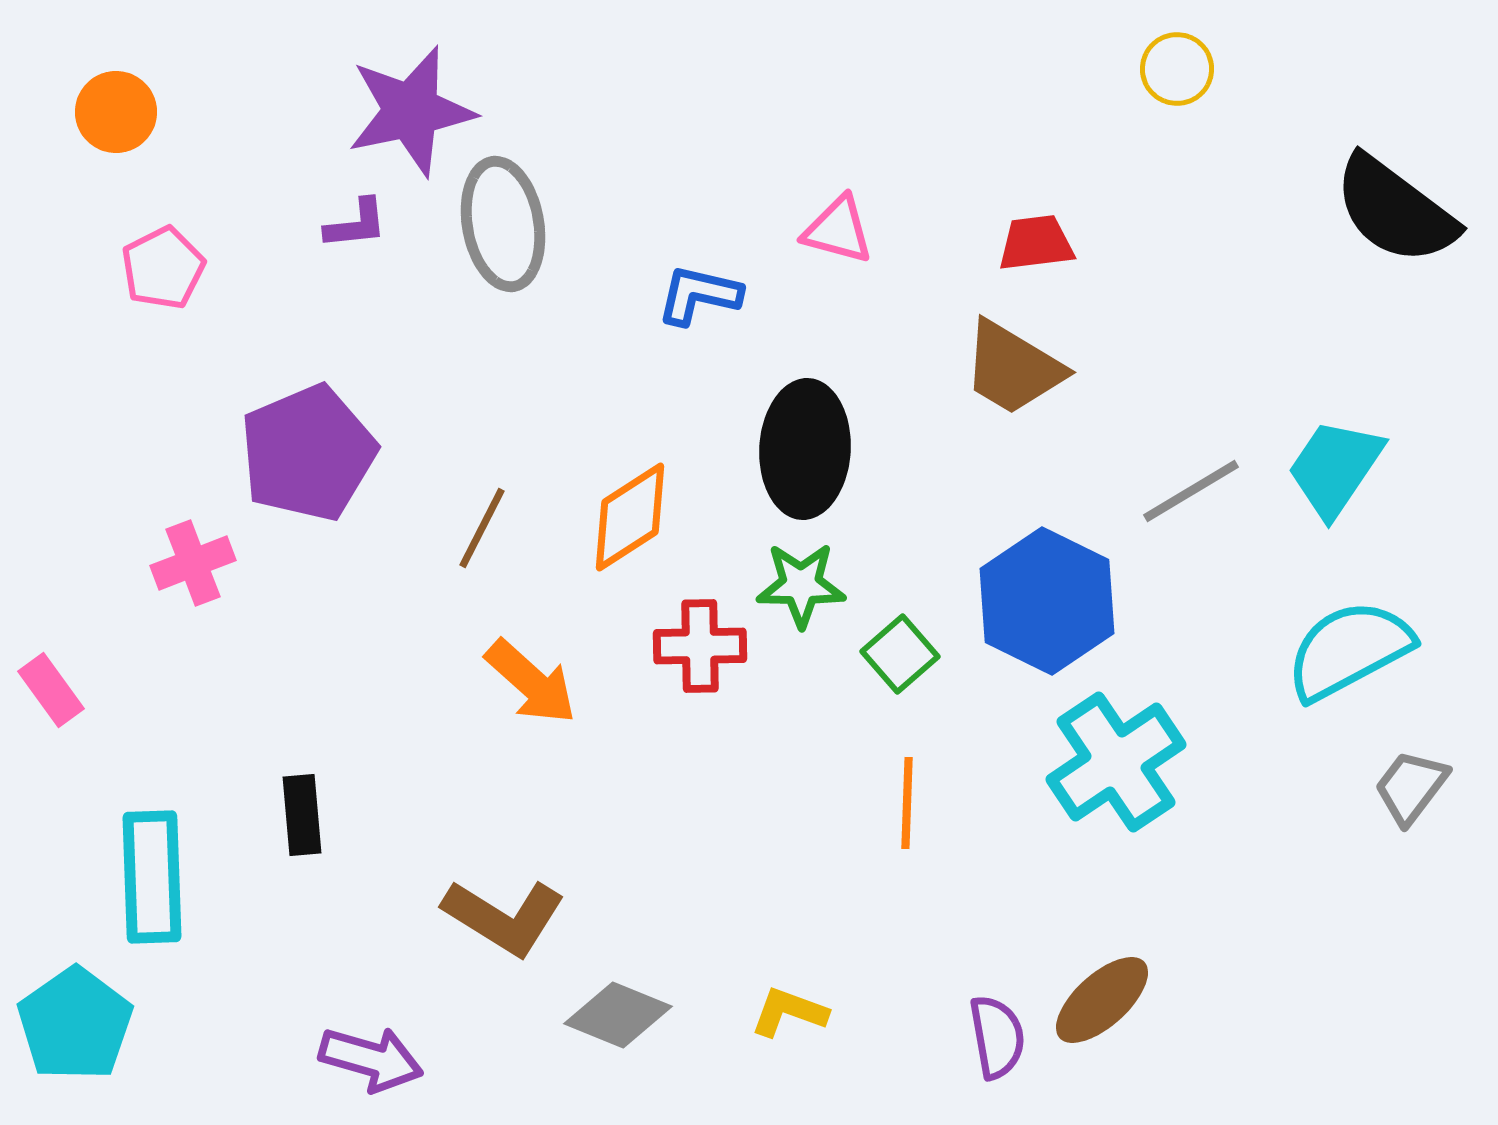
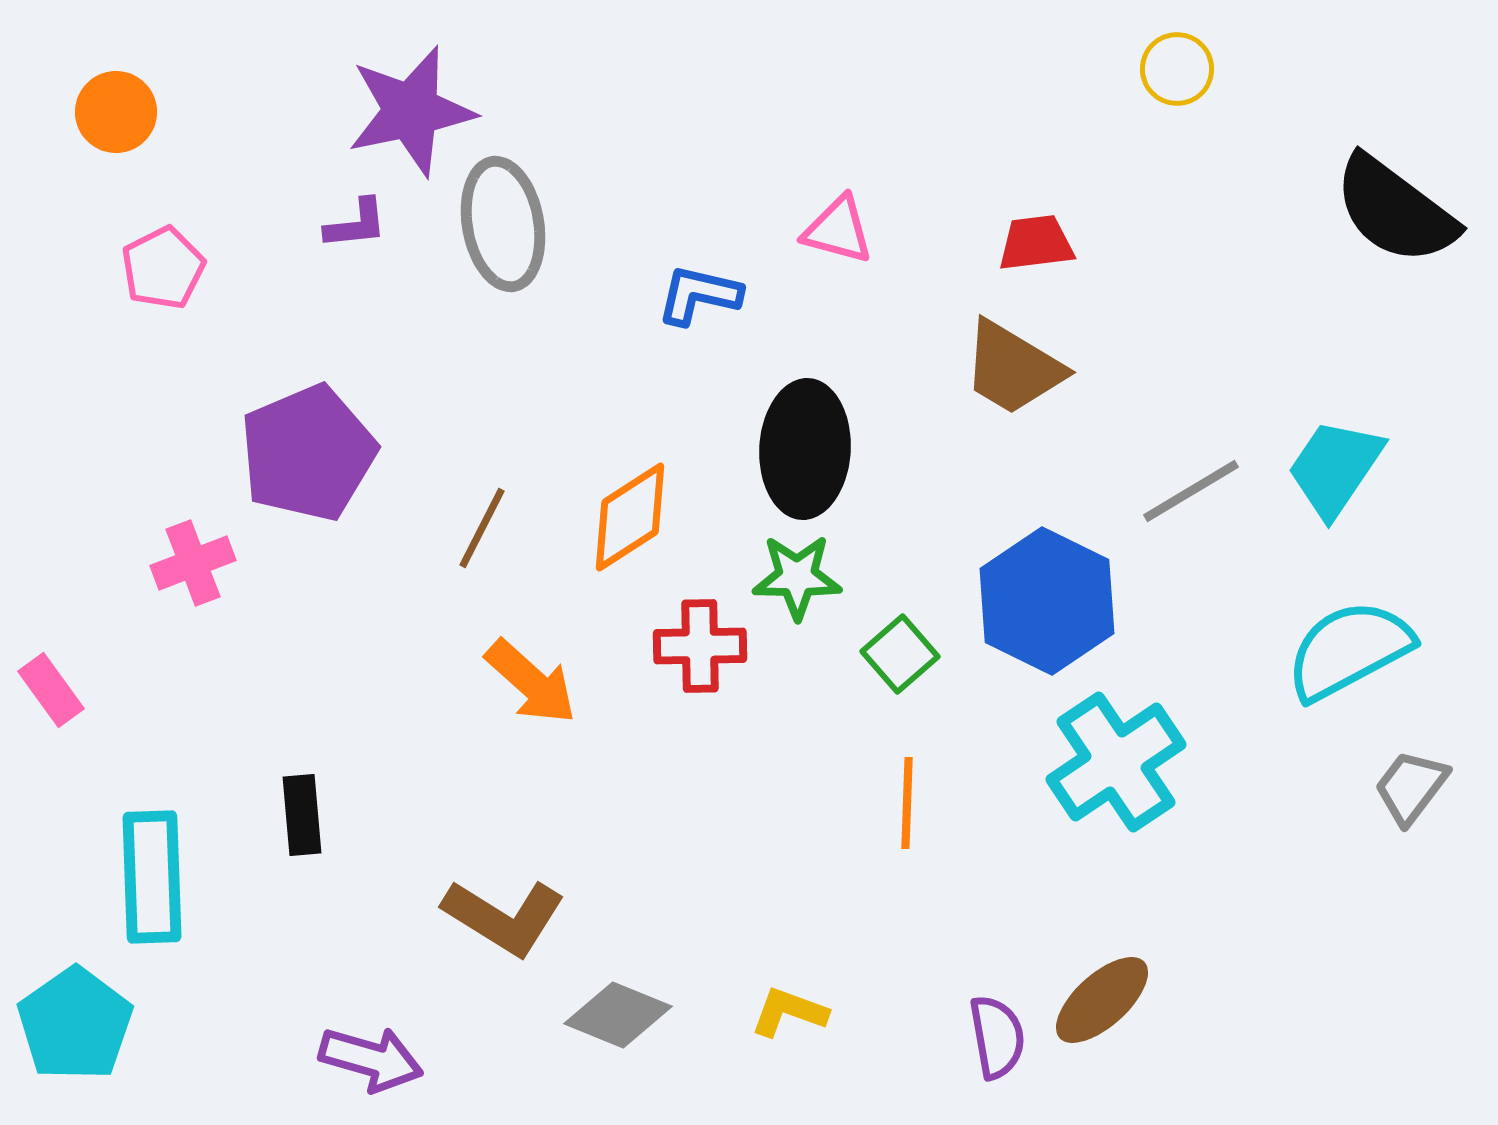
green star: moved 4 px left, 8 px up
